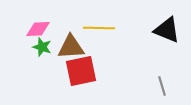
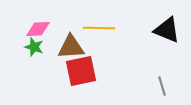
green star: moved 8 px left
